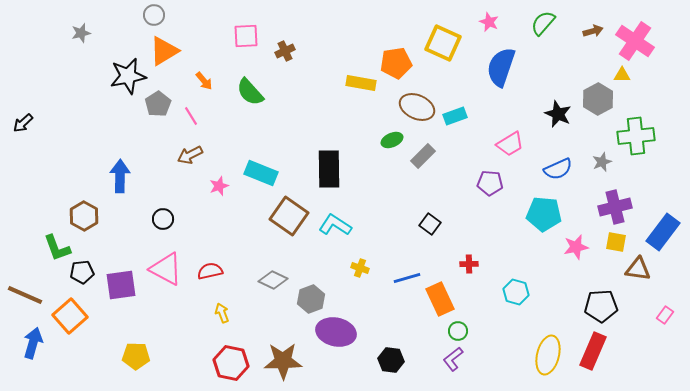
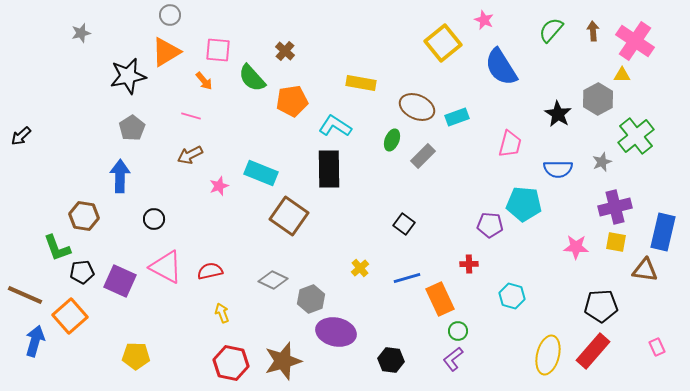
gray circle at (154, 15): moved 16 px right
pink star at (489, 22): moved 5 px left, 2 px up
green semicircle at (543, 23): moved 8 px right, 7 px down
brown arrow at (593, 31): rotated 78 degrees counterclockwise
pink square at (246, 36): moved 28 px left, 14 px down; rotated 8 degrees clockwise
yellow square at (443, 43): rotated 27 degrees clockwise
orange triangle at (164, 51): moved 2 px right, 1 px down
brown cross at (285, 51): rotated 24 degrees counterclockwise
orange pentagon at (396, 63): moved 104 px left, 38 px down
blue semicircle at (501, 67): rotated 51 degrees counterclockwise
green semicircle at (250, 92): moved 2 px right, 14 px up
gray pentagon at (158, 104): moved 26 px left, 24 px down
black star at (558, 114): rotated 8 degrees clockwise
pink line at (191, 116): rotated 42 degrees counterclockwise
cyan rectangle at (455, 116): moved 2 px right, 1 px down
black arrow at (23, 123): moved 2 px left, 13 px down
green cross at (636, 136): rotated 33 degrees counterclockwise
green ellipse at (392, 140): rotated 45 degrees counterclockwise
pink trapezoid at (510, 144): rotated 44 degrees counterclockwise
blue semicircle at (558, 169): rotated 24 degrees clockwise
purple pentagon at (490, 183): moved 42 px down
cyan pentagon at (544, 214): moved 20 px left, 10 px up
brown hexagon at (84, 216): rotated 20 degrees counterclockwise
black circle at (163, 219): moved 9 px left
black square at (430, 224): moved 26 px left
cyan L-shape at (335, 225): moved 99 px up
blue rectangle at (663, 232): rotated 24 degrees counterclockwise
pink star at (576, 247): rotated 15 degrees clockwise
yellow cross at (360, 268): rotated 30 degrees clockwise
pink triangle at (166, 269): moved 2 px up
brown triangle at (638, 269): moved 7 px right, 1 px down
purple square at (121, 285): moved 1 px left, 4 px up; rotated 32 degrees clockwise
cyan hexagon at (516, 292): moved 4 px left, 4 px down
pink rectangle at (665, 315): moved 8 px left, 32 px down; rotated 60 degrees counterclockwise
blue arrow at (33, 343): moved 2 px right, 2 px up
red rectangle at (593, 351): rotated 18 degrees clockwise
brown star at (283, 361): rotated 15 degrees counterclockwise
